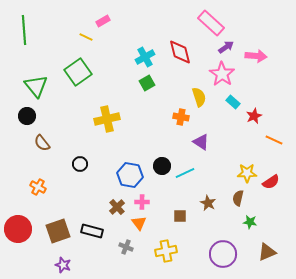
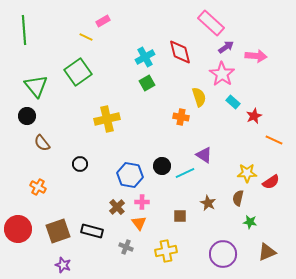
purple triangle at (201, 142): moved 3 px right, 13 px down
